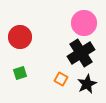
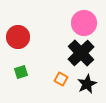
red circle: moved 2 px left
black cross: rotated 12 degrees counterclockwise
green square: moved 1 px right, 1 px up
